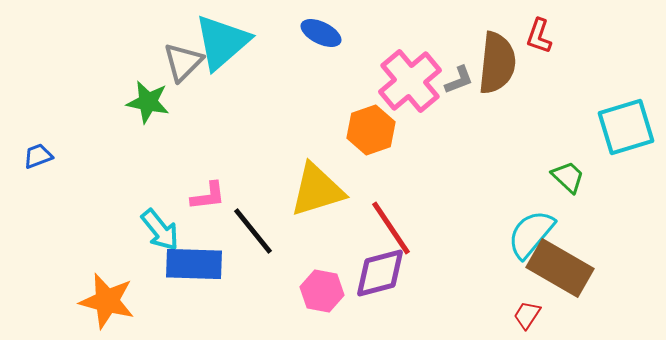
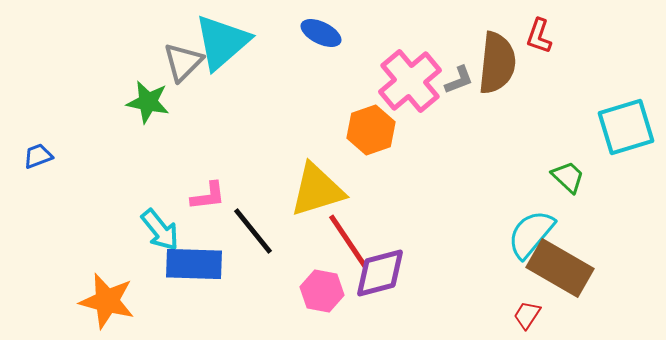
red line: moved 43 px left, 13 px down
